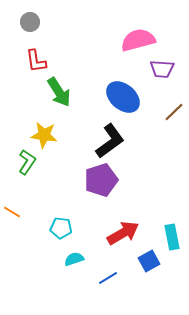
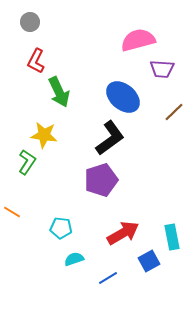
red L-shape: rotated 35 degrees clockwise
green arrow: rotated 8 degrees clockwise
black L-shape: moved 3 px up
